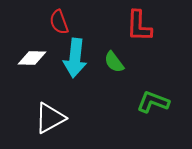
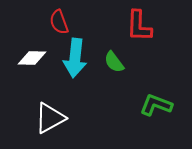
green L-shape: moved 3 px right, 3 px down
